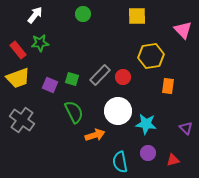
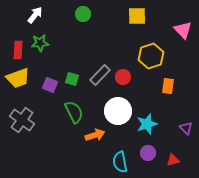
red rectangle: rotated 42 degrees clockwise
yellow hexagon: rotated 10 degrees counterclockwise
cyan star: moved 1 px right; rotated 25 degrees counterclockwise
